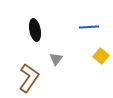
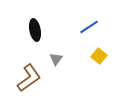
blue line: rotated 30 degrees counterclockwise
yellow square: moved 2 px left
brown L-shape: rotated 20 degrees clockwise
